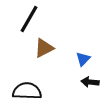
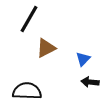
brown triangle: moved 2 px right
